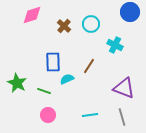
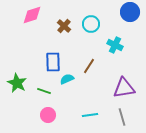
purple triangle: rotated 30 degrees counterclockwise
